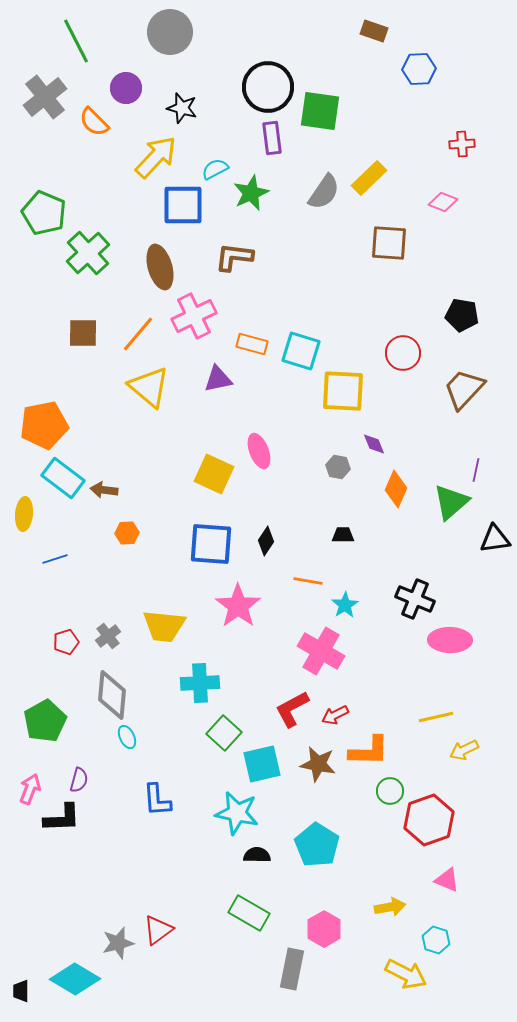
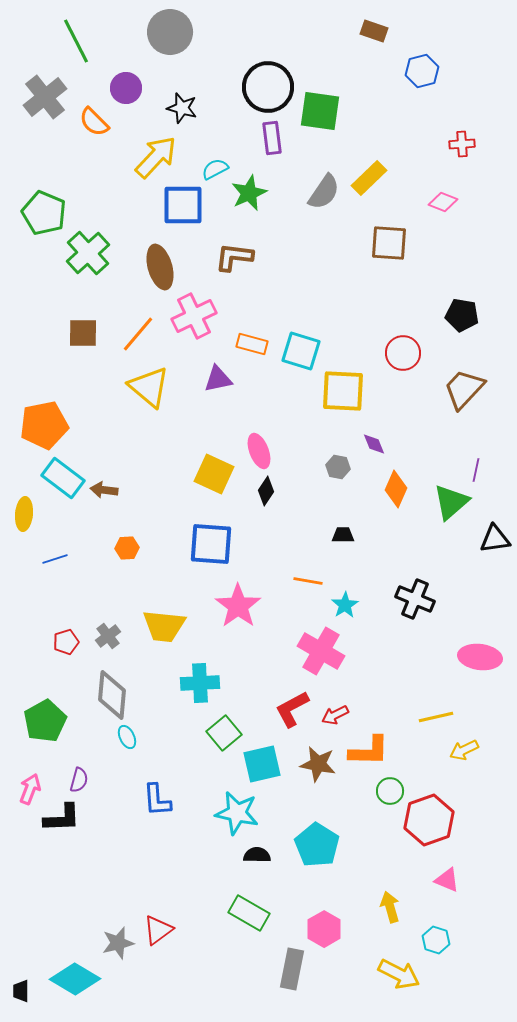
blue hexagon at (419, 69): moved 3 px right, 2 px down; rotated 12 degrees counterclockwise
green star at (251, 193): moved 2 px left
orange hexagon at (127, 533): moved 15 px down
black diamond at (266, 541): moved 50 px up
pink ellipse at (450, 640): moved 30 px right, 17 px down; rotated 6 degrees clockwise
green square at (224, 733): rotated 8 degrees clockwise
yellow arrow at (390, 907): rotated 96 degrees counterclockwise
yellow arrow at (406, 974): moved 7 px left
